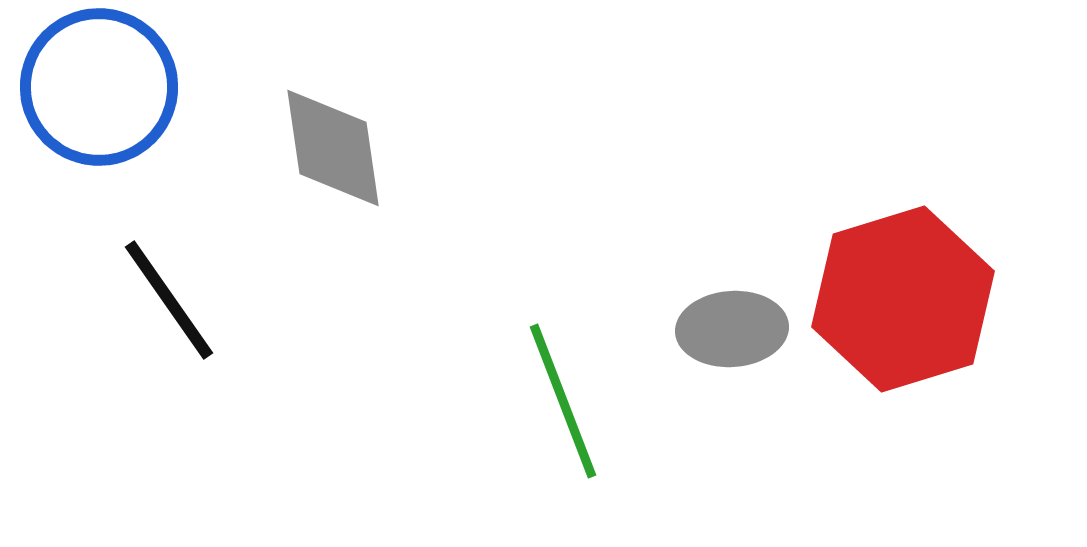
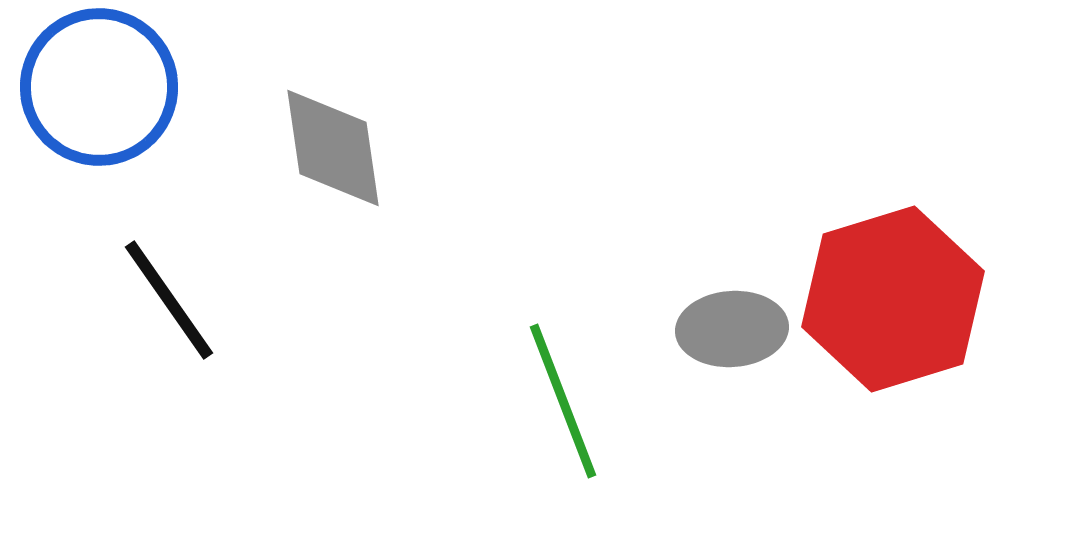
red hexagon: moved 10 px left
